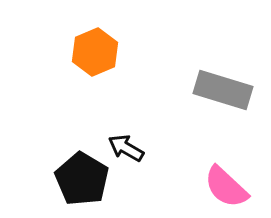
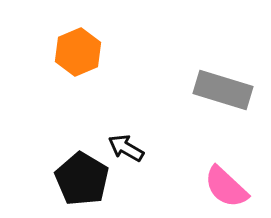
orange hexagon: moved 17 px left
